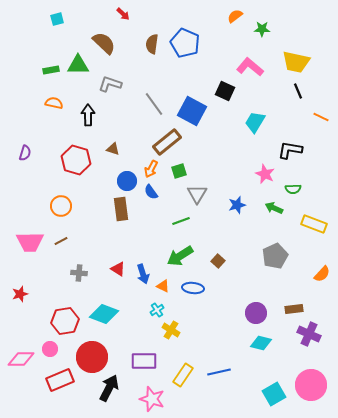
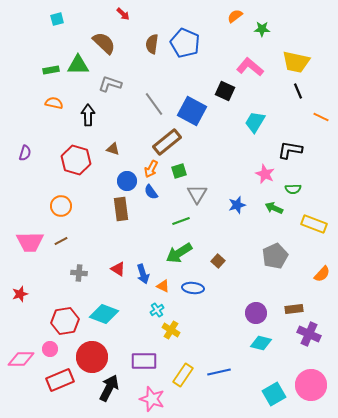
green arrow at (180, 256): moved 1 px left, 3 px up
